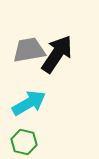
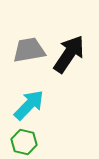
black arrow: moved 12 px right
cyan arrow: moved 2 px down; rotated 16 degrees counterclockwise
